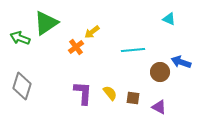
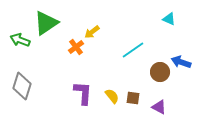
green arrow: moved 2 px down
cyan line: rotated 30 degrees counterclockwise
yellow semicircle: moved 2 px right, 3 px down
